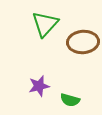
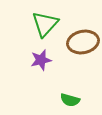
brown ellipse: rotated 8 degrees counterclockwise
purple star: moved 2 px right, 26 px up
